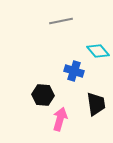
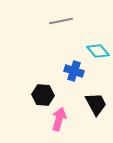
black trapezoid: rotated 20 degrees counterclockwise
pink arrow: moved 1 px left
